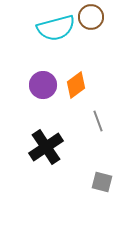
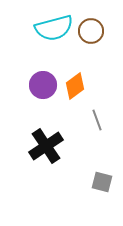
brown circle: moved 14 px down
cyan semicircle: moved 2 px left
orange diamond: moved 1 px left, 1 px down
gray line: moved 1 px left, 1 px up
black cross: moved 1 px up
